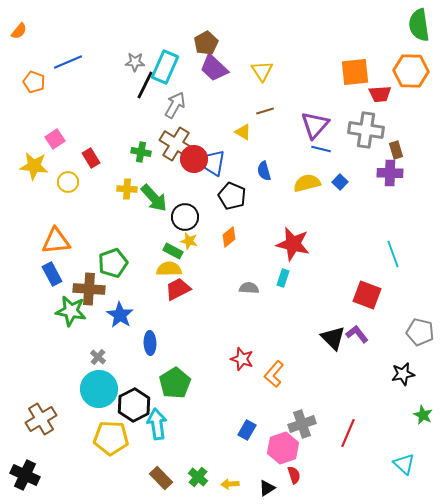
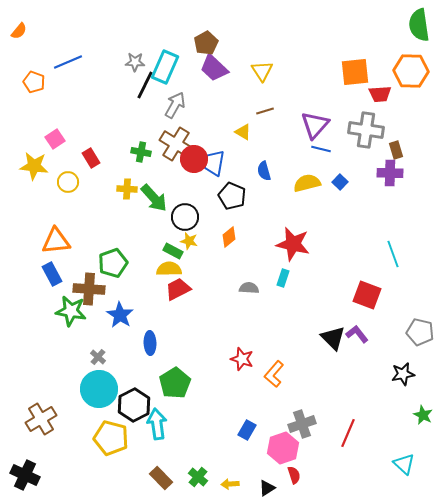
yellow pentagon at (111, 438): rotated 12 degrees clockwise
